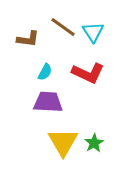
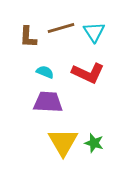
brown line: moved 2 px left, 1 px down; rotated 52 degrees counterclockwise
cyan triangle: moved 1 px right
brown L-shape: moved 2 px up; rotated 85 degrees clockwise
cyan semicircle: rotated 96 degrees counterclockwise
green star: rotated 24 degrees counterclockwise
